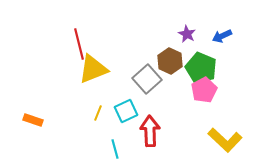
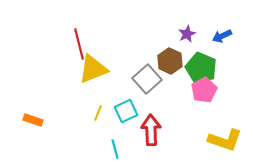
purple star: rotated 18 degrees clockwise
red arrow: moved 1 px right, 1 px up
yellow L-shape: rotated 24 degrees counterclockwise
